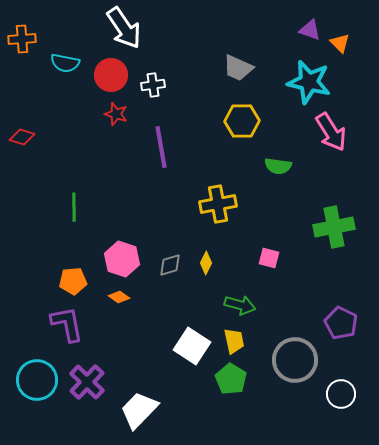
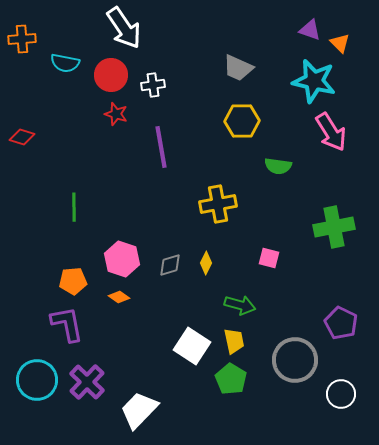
cyan star: moved 5 px right, 1 px up
